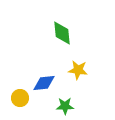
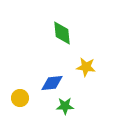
yellow star: moved 8 px right, 3 px up
blue diamond: moved 8 px right
